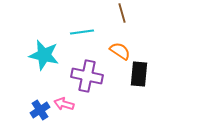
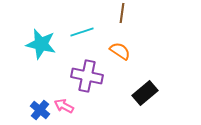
brown line: rotated 24 degrees clockwise
cyan line: rotated 10 degrees counterclockwise
cyan star: moved 3 px left, 11 px up
black rectangle: moved 6 px right, 19 px down; rotated 45 degrees clockwise
pink arrow: moved 2 px down; rotated 12 degrees clockwise
blue cross: rotated 18 degrees counterclockwise
